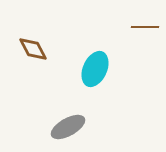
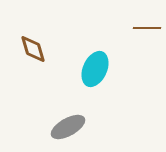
brown line: moved 2 px right, 1 px down
brown diamond: rotated 12 degrees clockwise
